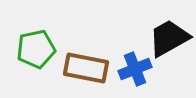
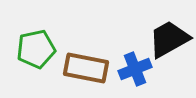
black trapezoid: moved 1 px down
